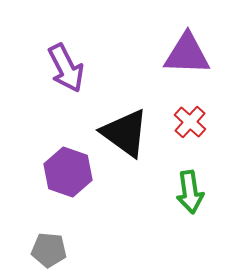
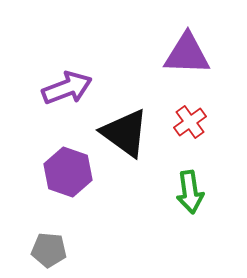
purple arrow: moved 1 px right, 20 px down; rotated 84 degrees counterclockwise
red cross: rotated 12 degrees clockwise
